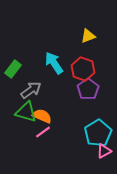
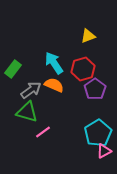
red hexagon: rotated 25 degrees clockwise
purple pentagon: moved 7 px right
green triangle: moved 1 px right
orange semicircle: moved 12 px right, 31 px up
